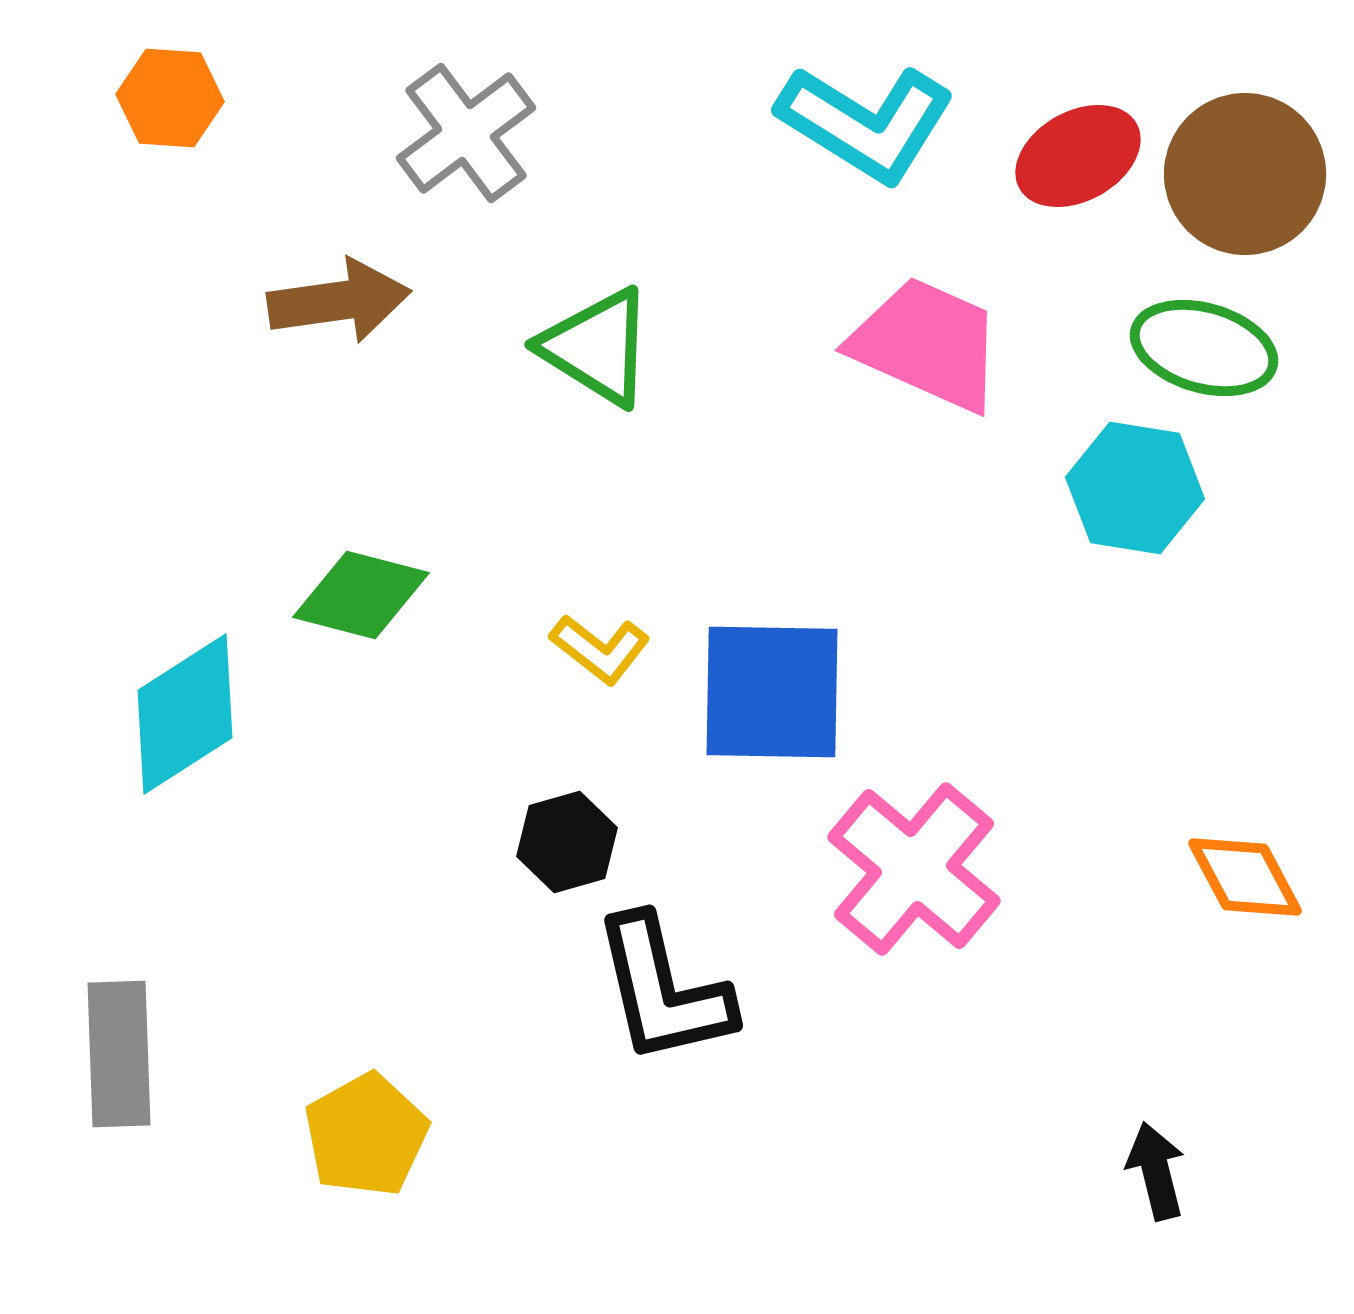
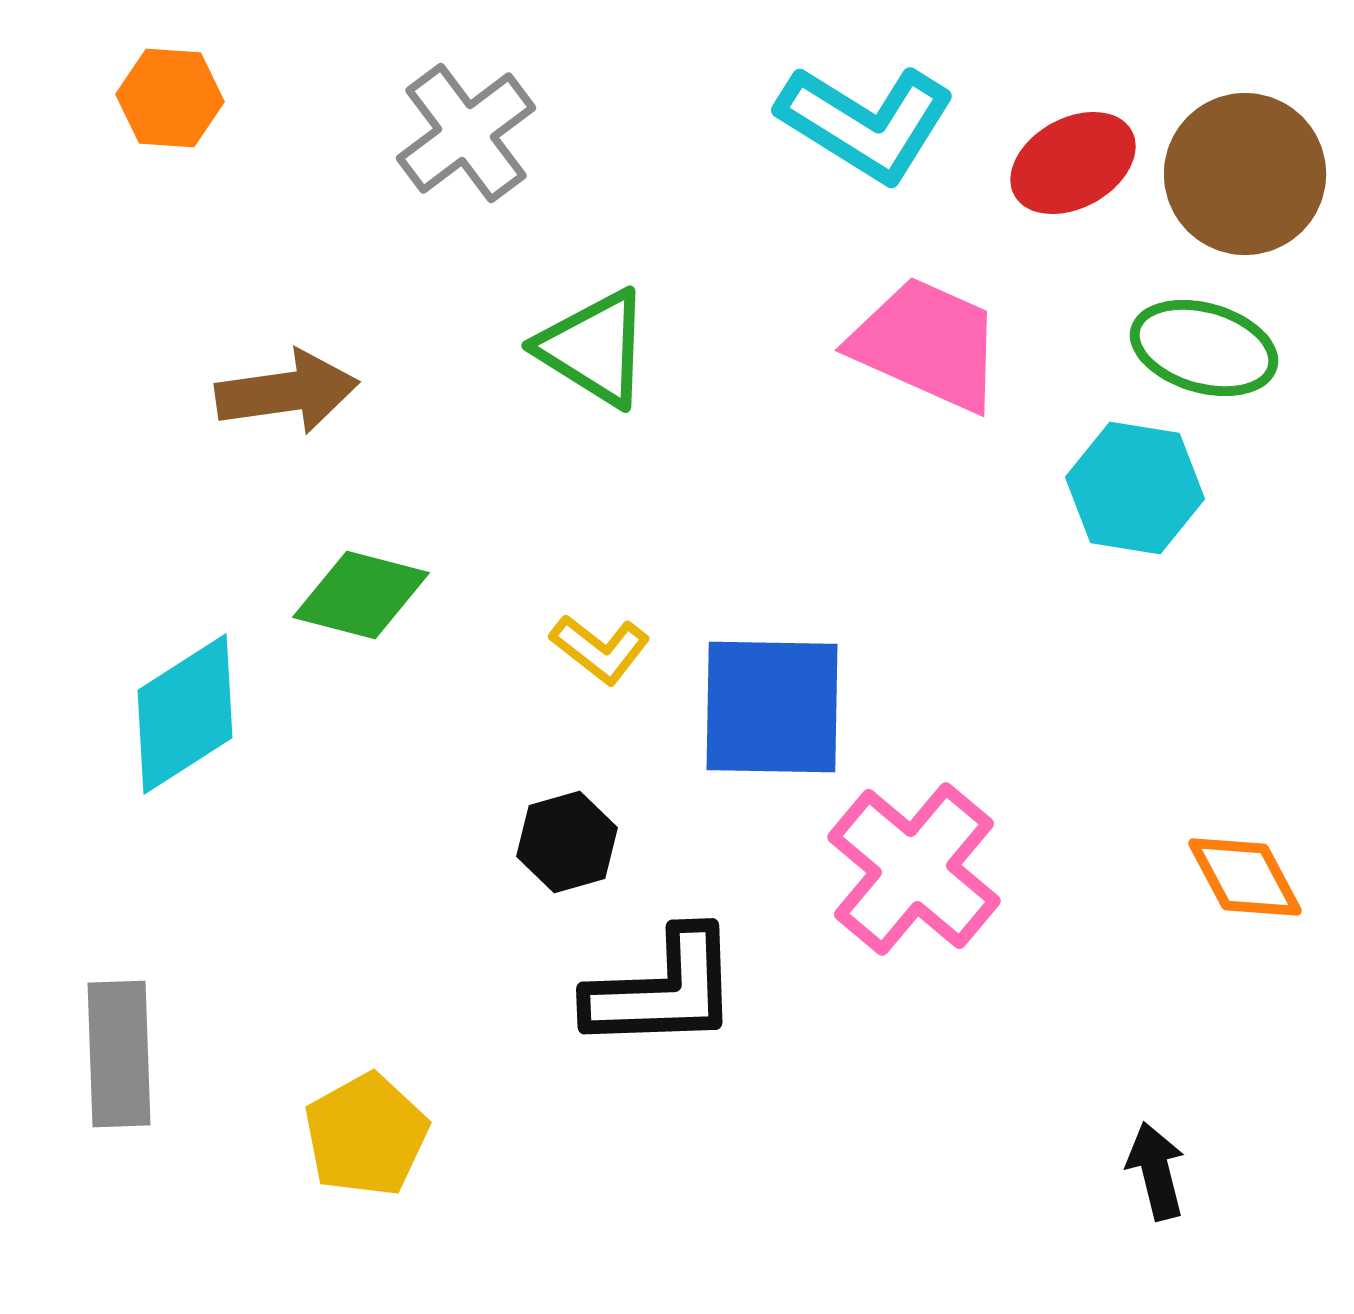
red ellipse: moved 5 px left, 7 px down
brown arrow: moved 52 px left, 91 px down
green triangle: moved 3 px left, 1 px down
blue square: moved 15 px down
black L-shape: rotated 79 degrees counterclockwise
